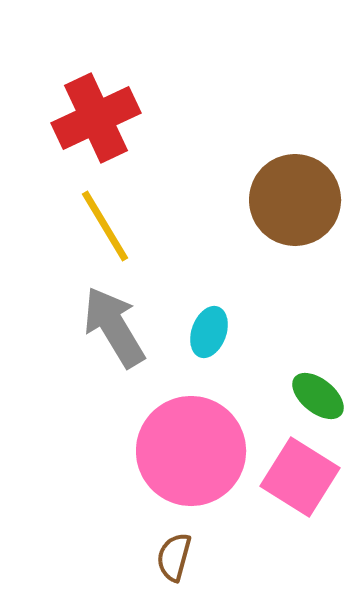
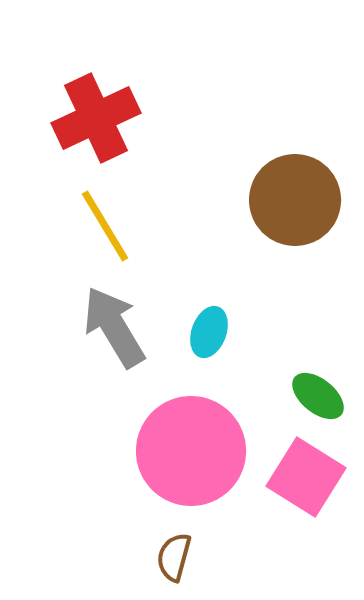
pink square: moved 6 px right
